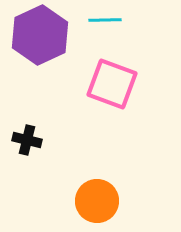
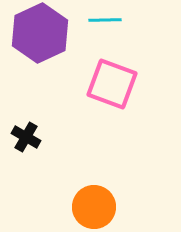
purple hexagon: moved 2 px up
black cross: moved 1 px left, 3 px up; rotated 16 degrees clockwise
orange circle: moved 3 px left, 6 px down
